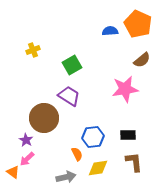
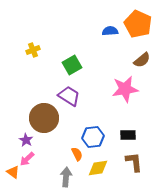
gray arrow: rotated 72 degrees counterclockwise
